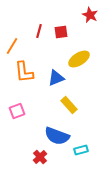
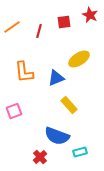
red square: moved 3 px right, 10 px up
orange line: moved 19 px up; rotated 24 degrees clockwise
pink square: moved 3 px left
cyan rectangle: moved 1 px left, 2 px down
